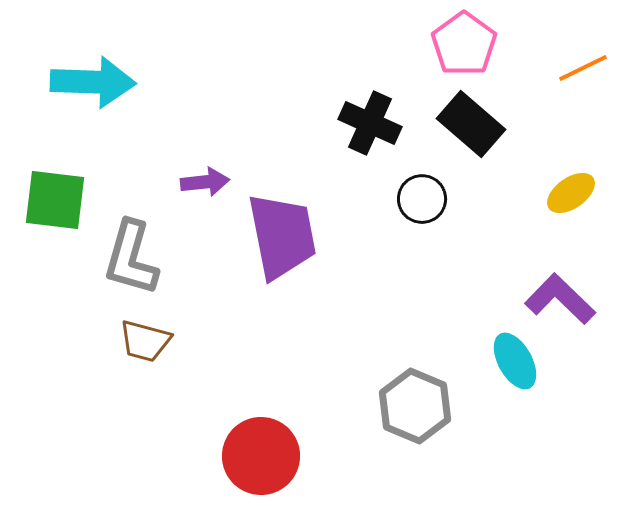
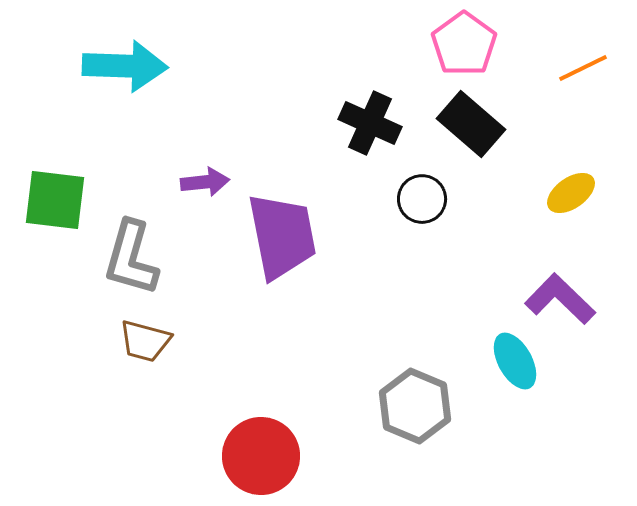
cyan arrow: moved 32 px right, 16 px up
